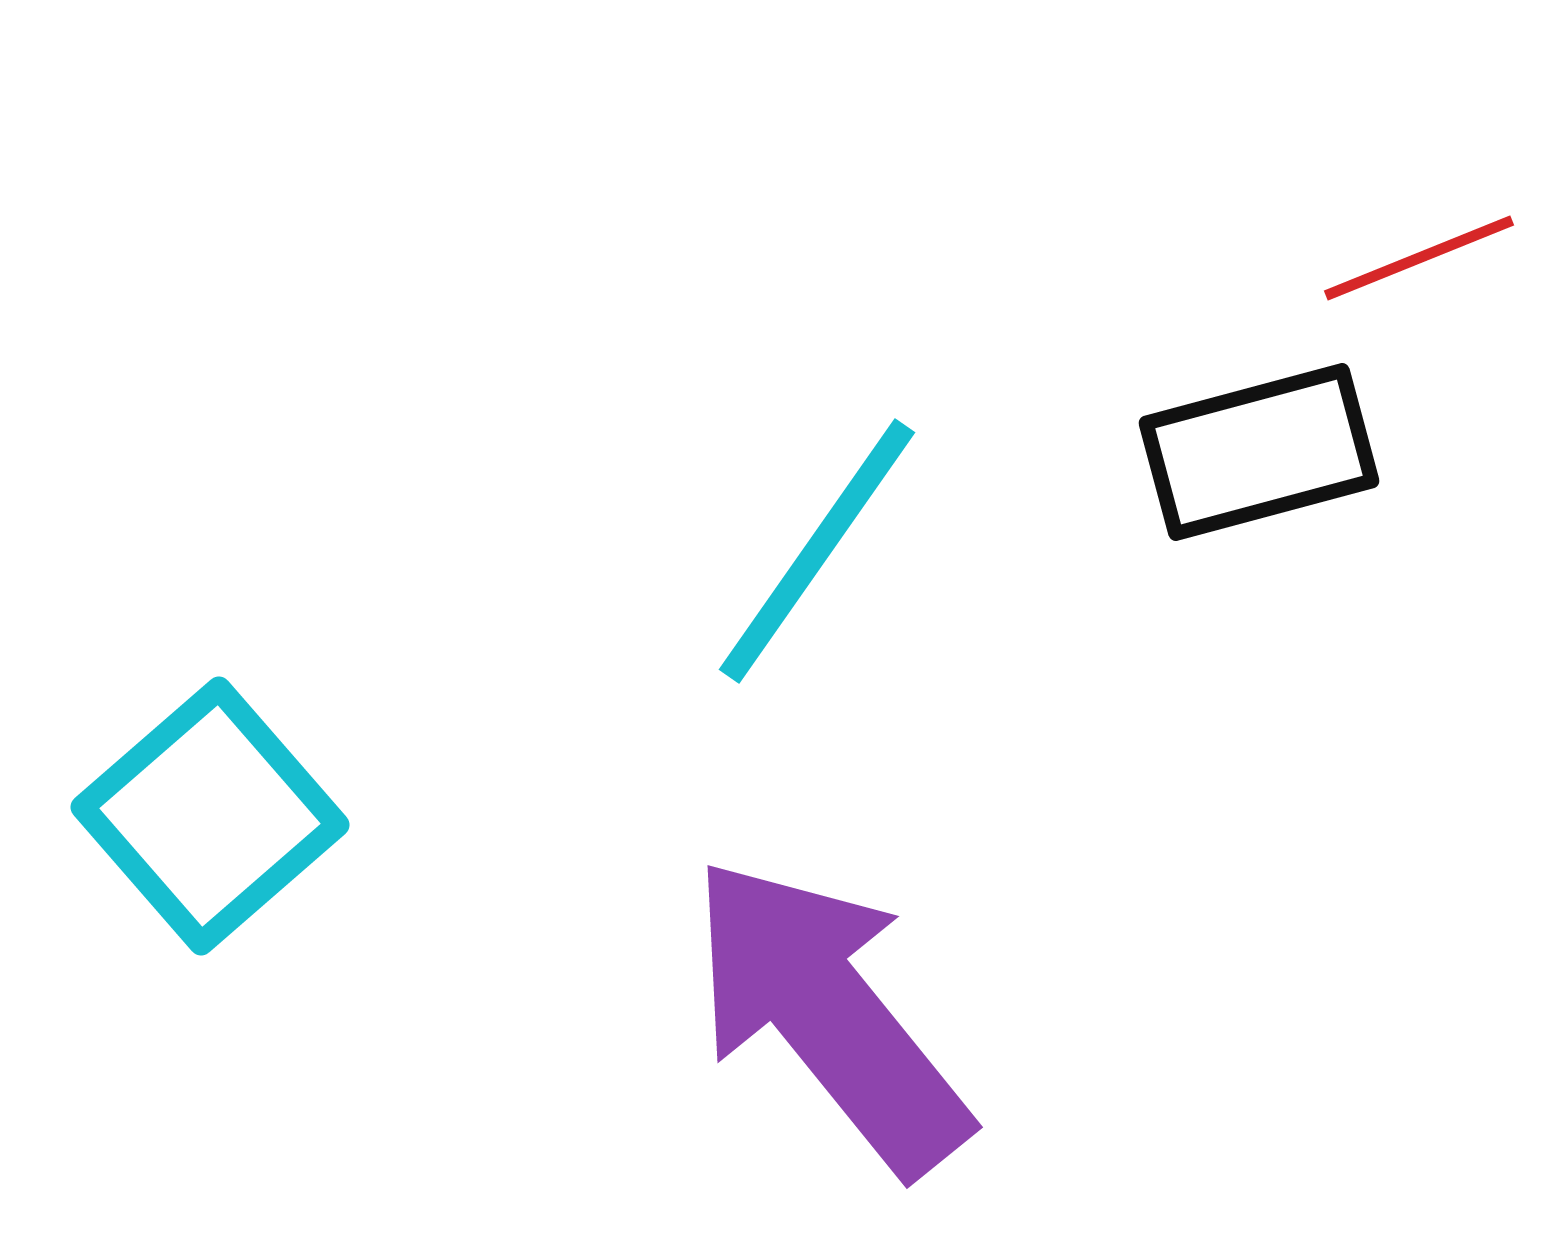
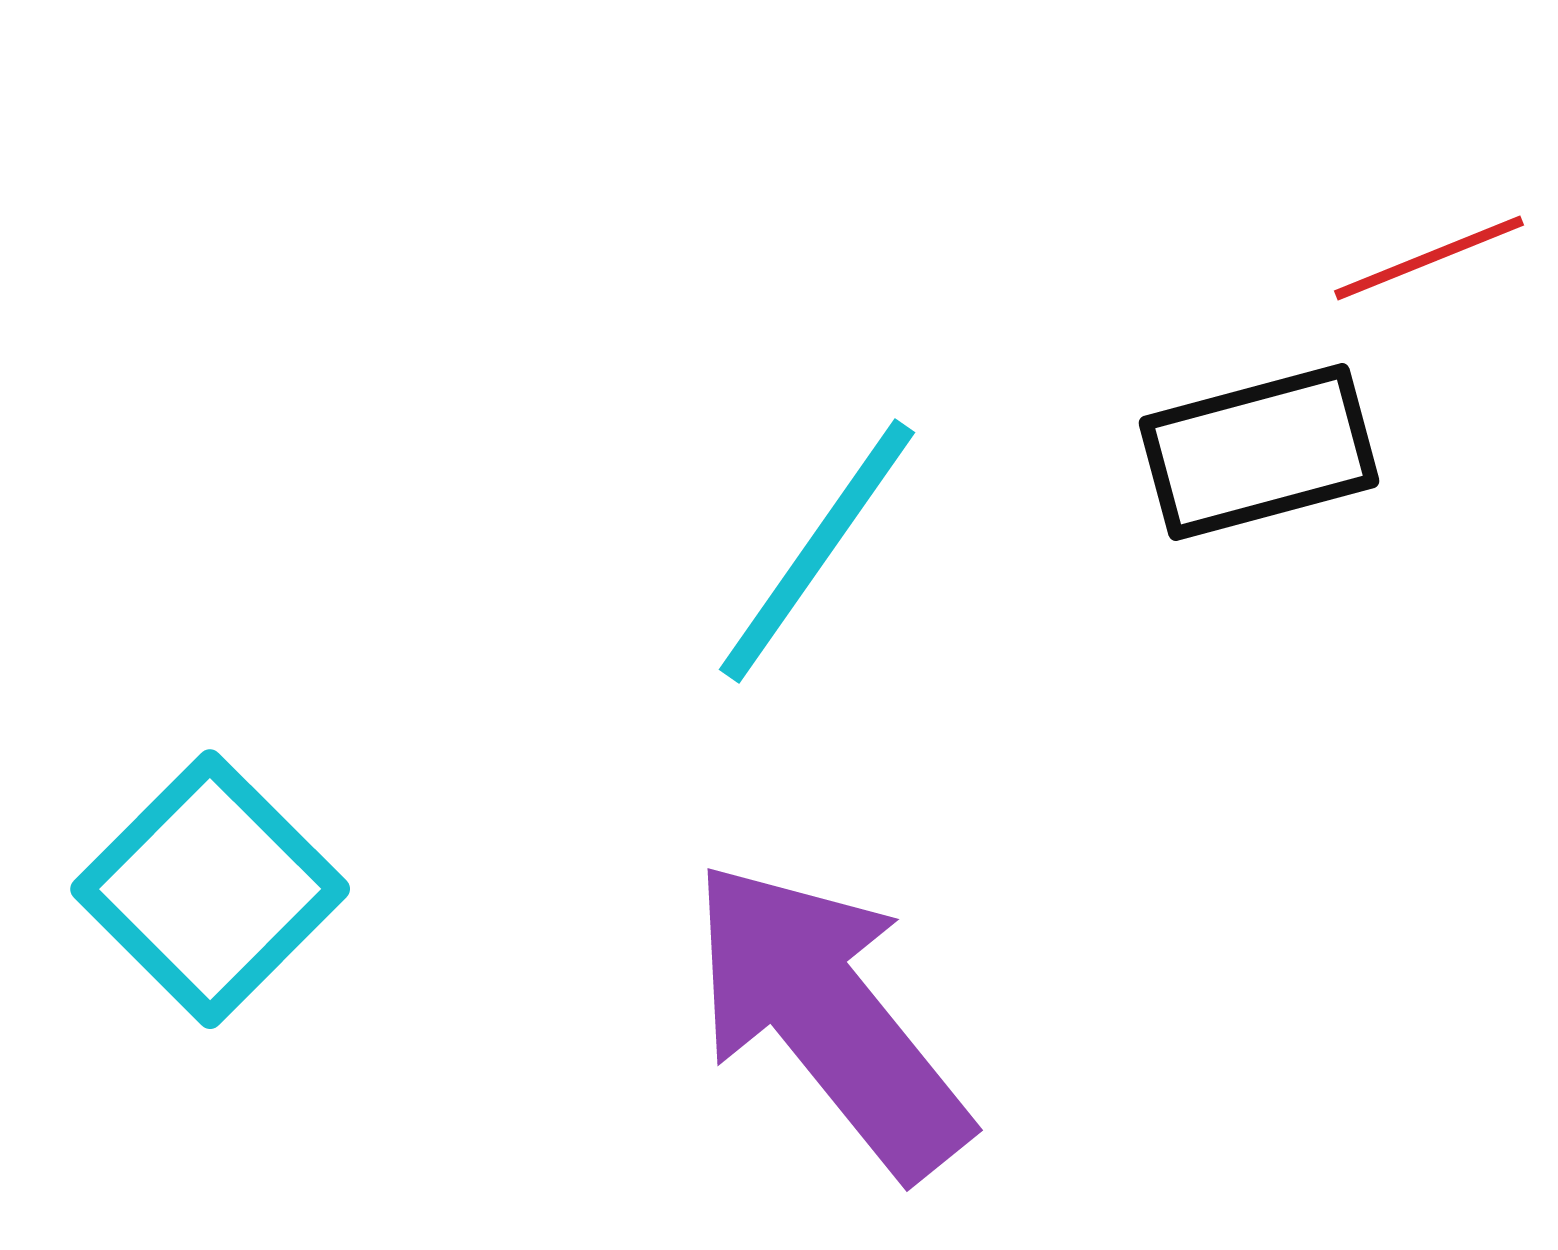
red line: moved 10 px right
cyan square: moved 73 px down; rotated 4 degrees counterclockwise
purple arrow: moved 3 px down
